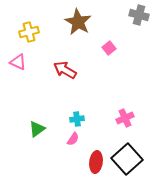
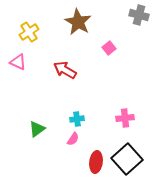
yellow cross: rotated 18 degrees counterclockwise
pink cross: rotated 18 degrees clockwise
